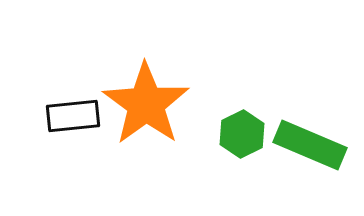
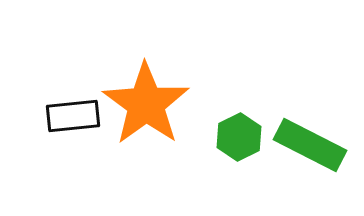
green hexagon: moved 3 px left, 3 px down
green rectangle: rotated 4 degrees clockwise
